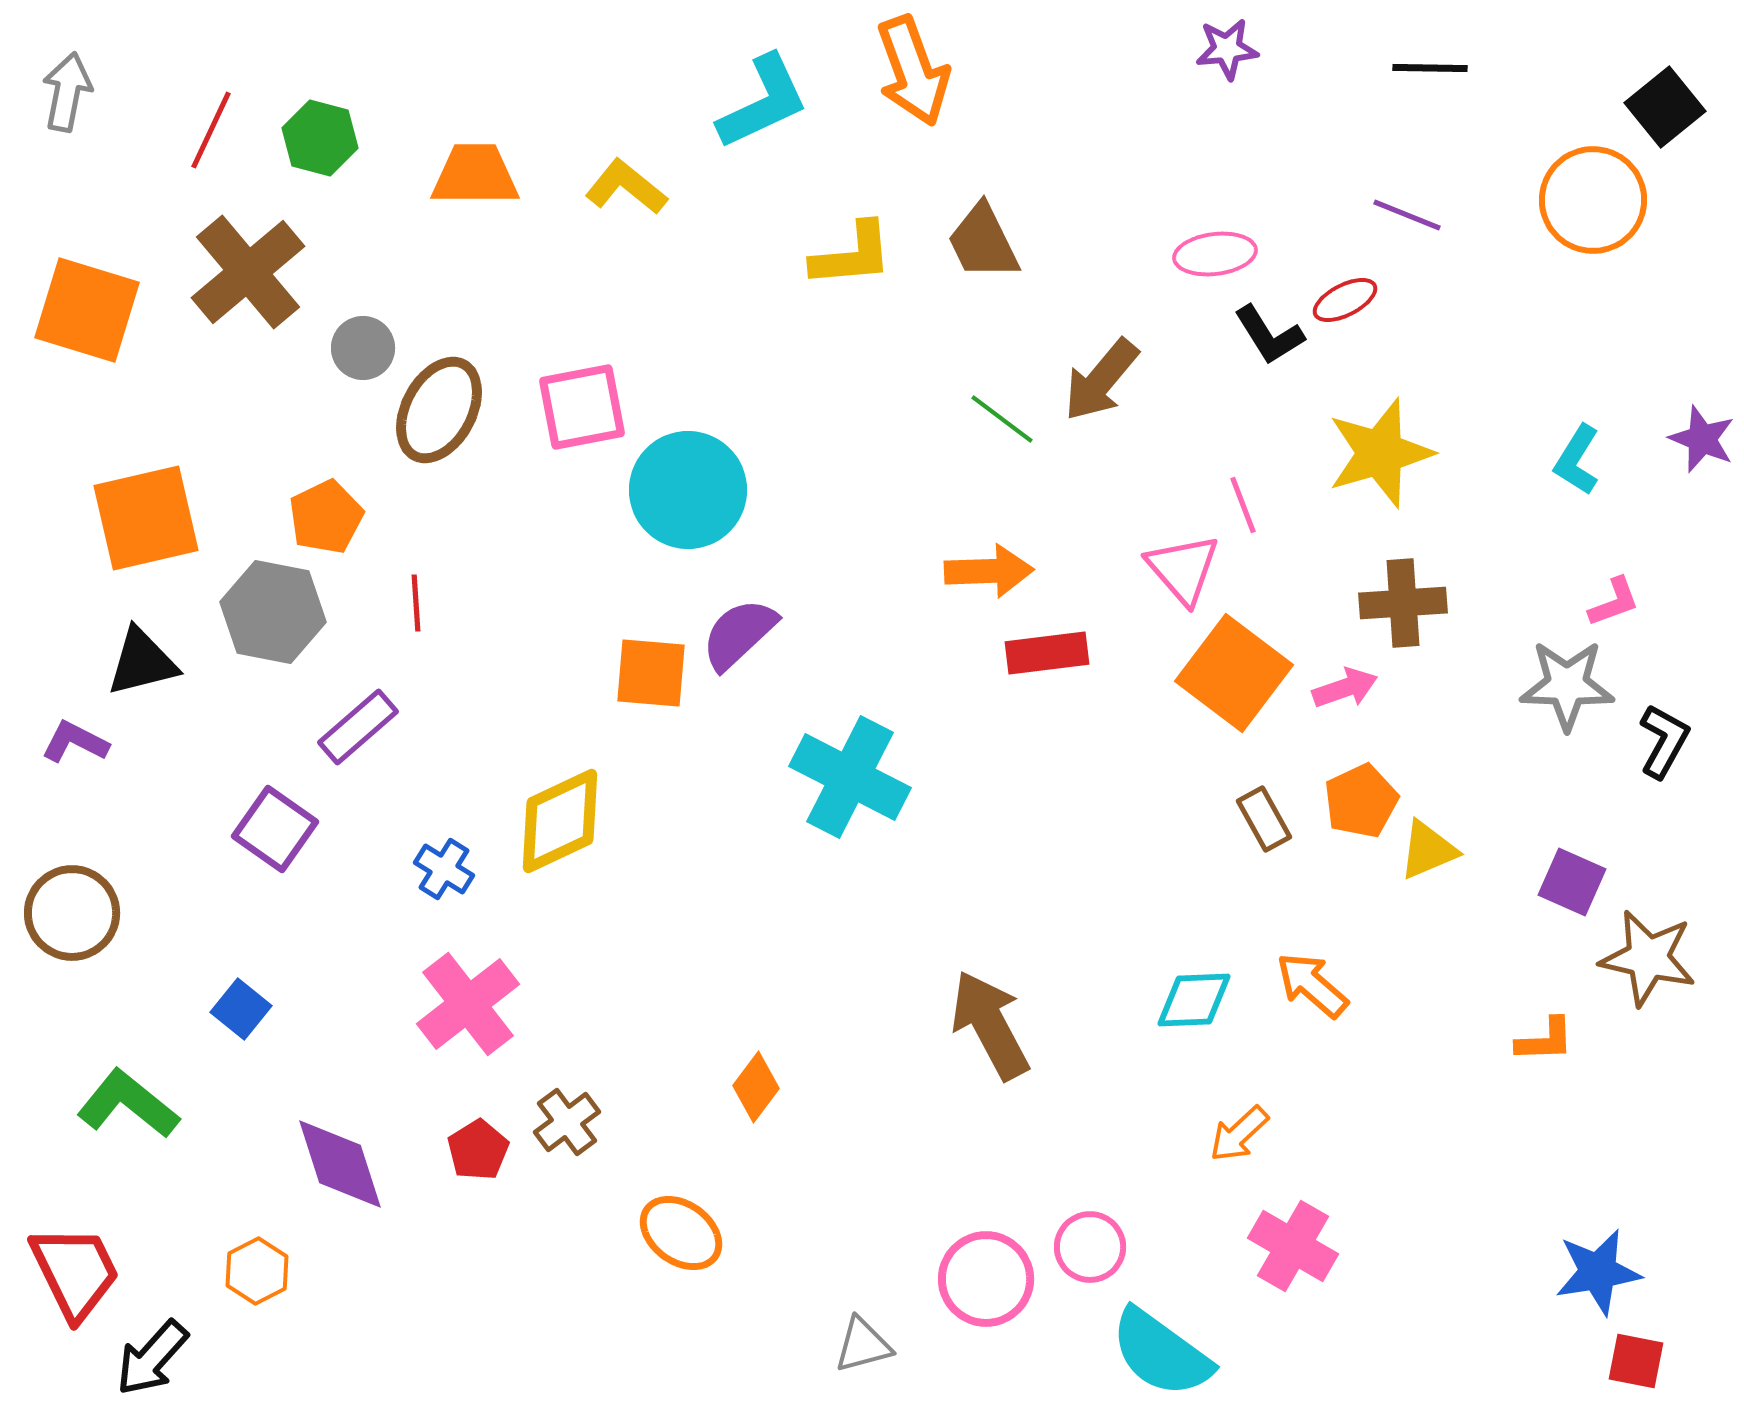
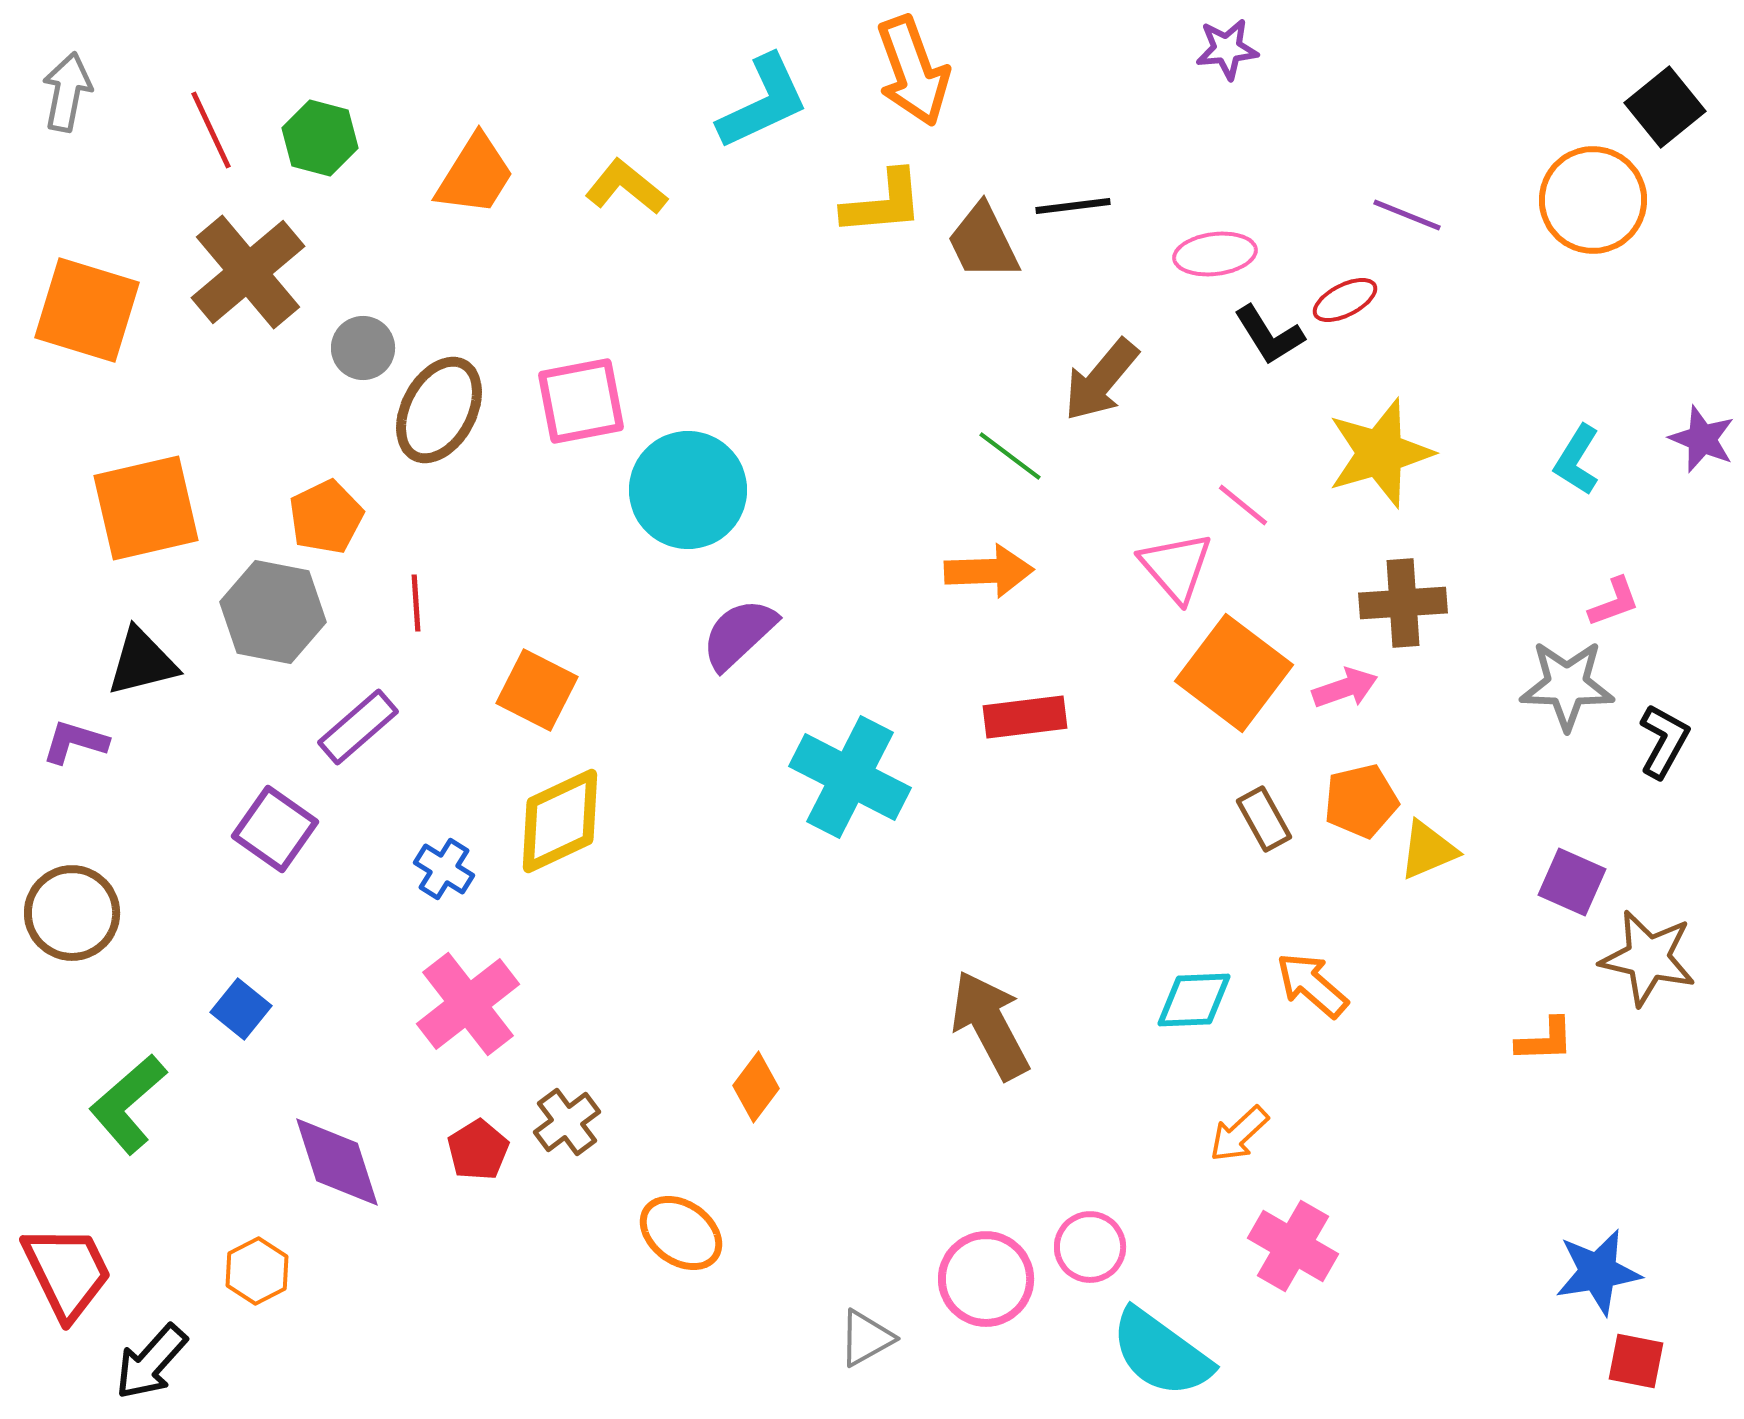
black line at (1430, 68): moved 357 px left, 138 px down; rotated 8 degrees counterclockwise
red line at (211, 130): rotated 50 degrees counterclockwise
orange trapezoid at (475, 175): rotated 122 degrees clockwise
yellow L-shape at (852, 255): moved 31 px right, 52 px up
pink square at (582, 407): moved 1 px left, 6 px up
green line at (1002, 419): moved 8 px right, 37 px down
pink line at (1243, 505): rotated 30 degrees counterclockwise
orange square at (146, 518): moved 10 px up
pink triangle at (1183, 569): moved 7 px left, 2 px up
red rectangle at (1047, 653): moved 22 px left, 64 px down
orange square at (651, 673): moved 114 px left, 17 px down; rotated 22 degrees clockwise
purple L-shape at (75, 742): rotated 10 degrees counterclockwise
orange pentagon at (1361, 801): rotated 12 degrees clockwise
green L-shape at (128, 1104): rotated 80 degrees counterclockwise
purple diamond at (340, 1164): moved 3 px left, 2 px up
red trapezoid at (75, 1272): moved 8 px left
gray triangle at (863, 1345): moved 3 px right, 7 px up; rotated 14 degrees counterclockwise
black arrow at (152, 1358): moved 1 px left, 4 px down
